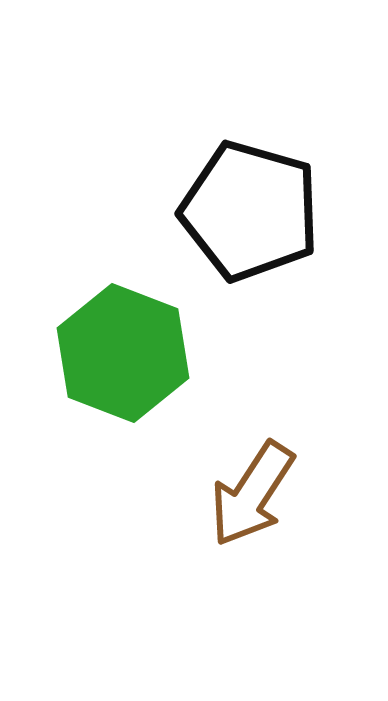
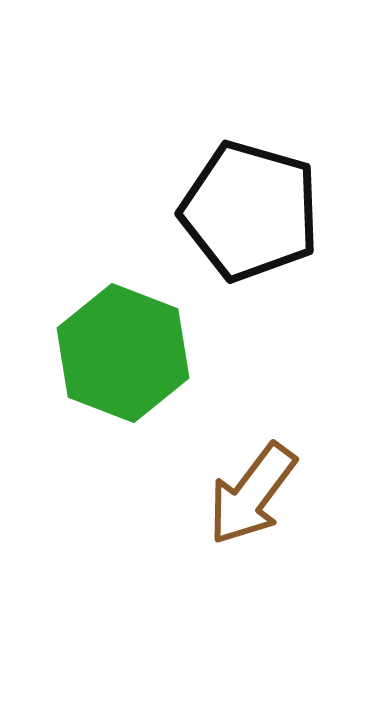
brown arrow: rotated 4 degrees clockwise
